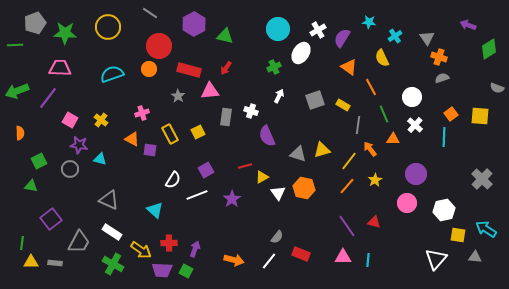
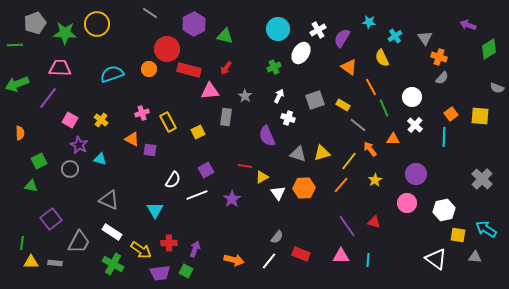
yellow circle at (108, 27): moved 11 px left, 3 px up
gray triangle at (427, 38): moved 2 px left
red circle at (159, 46): moved 8 px right, 3 px down
gray semicircle at (442, 78): rotated 152 degrees clockwise
green arrow at (17, 91): moved 7 px up
gray star at (178, 96): moved 67 px right
white cross at (251, 111): moved 37 px right, 7 px down
green line at (384, 114): moved 6 px up
gray line at (358, 125): rotated 60 degrees counterclockwise
yellow rectangle at (170, 134): moved 2 px left, 12 px up
purple star at (79, 145): rotated 18 degrees clockwise
yellow triangle at (322, 150): moved 3 px down
red line at (245, 166): rotated 24 degrees clockwise
orange line at (347, 186): moved 6 px left, 1 px up
orange hexagon at (304, 188): rotated 15 degrees counterclockwise
cyan triangle at (155, 210): rotated 18 degrees clockwise
pink triangle at (343, 257): moved 2 px left, 1 px up
white triangle at (436, 259): rotated 35 degrees counterclockwise
purple trapezoid at (162, 270): moved 2 px left, 3 px down; rotated 10 degrees counterclockwise
